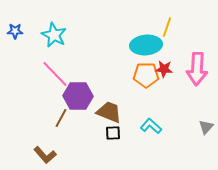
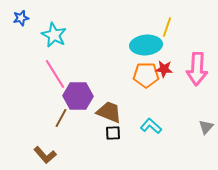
blue star: moved 6 px right, 13 px up; rotated 14 degrees counterclockwise
pink line: rotated 12 degrees clockwise
